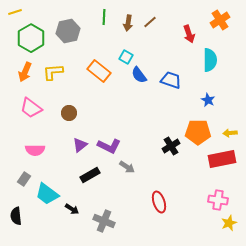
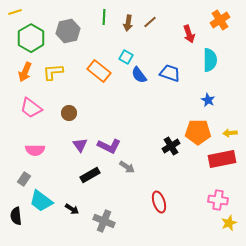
blue trapezoid: moved 1 px left, 7 px up
purple triangle: rotated 28 degrees counterclockwise
cyan trapezoid: moved 6 px left, 7 px down
